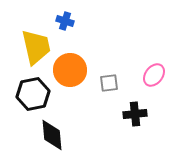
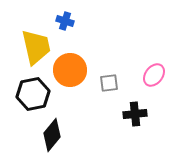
black diamond: rotated 44 degrees clockwise
